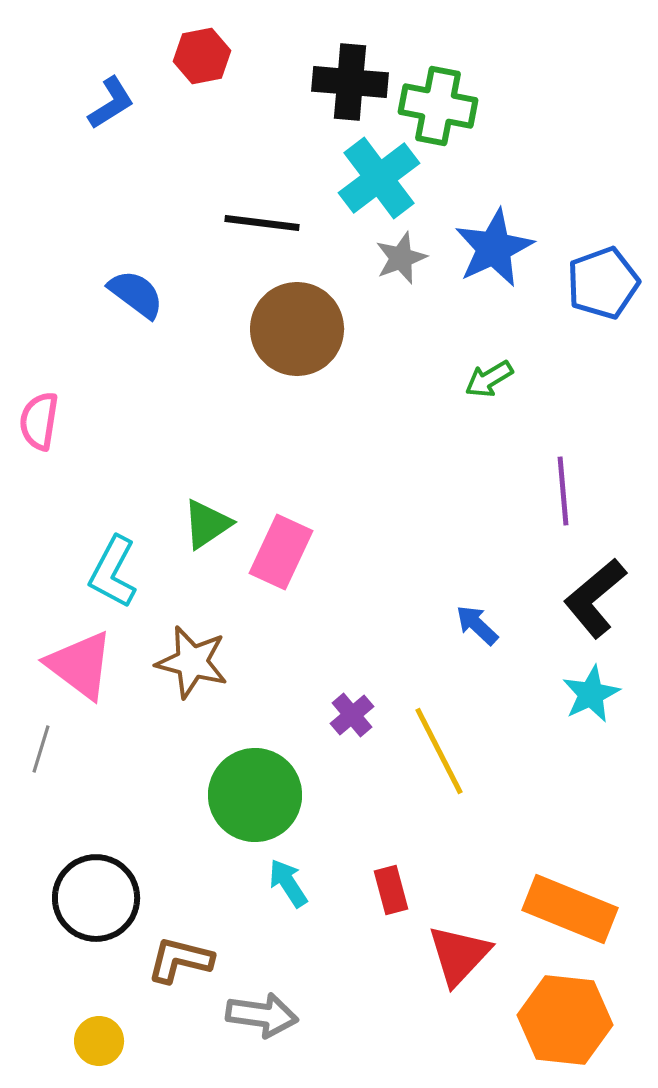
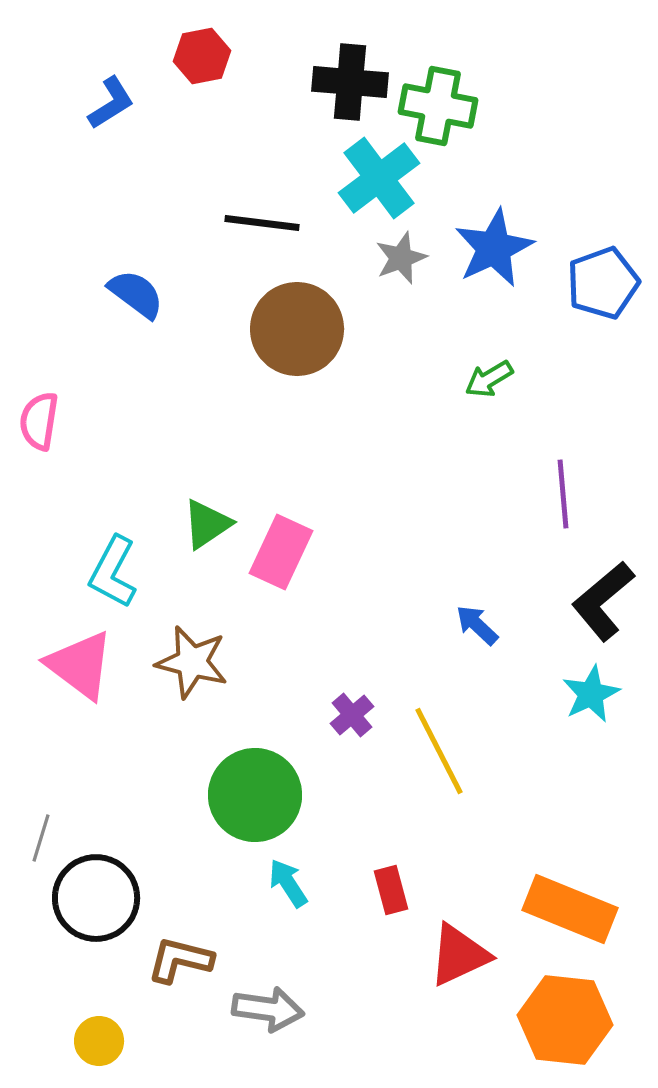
purple line: moved 3 px down
black L-shape: moved 8 px right, 3 px down
gray line: moved 89 px down
red triangle: rotated 22 degrees clockwise
gray arrow: moved 6 px right, 6 px up
